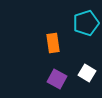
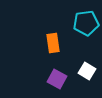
cyan pentagon: rotated 10 degrees clockwise
white square: moved 2 px up
